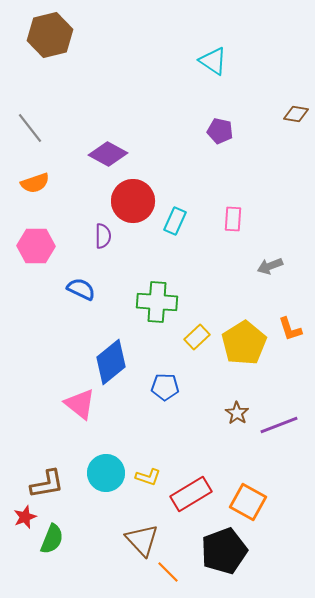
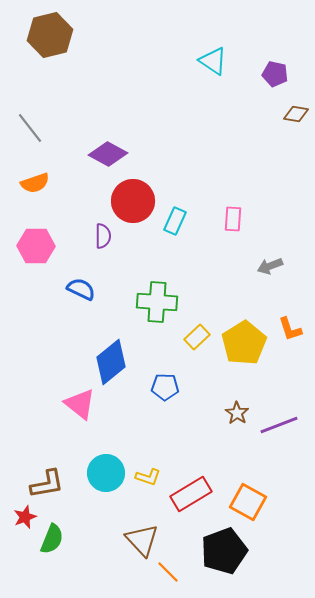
purple pentagon: moved 55 px right, 57 px up
